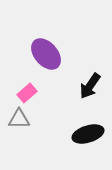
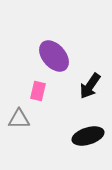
purple ellipse: moved 8 px right, 2 px down
pink rectangle: moved 11 px right, 2 px up; rotated 36 degrees counterclockwise
black ellipse: moved 2 px down
